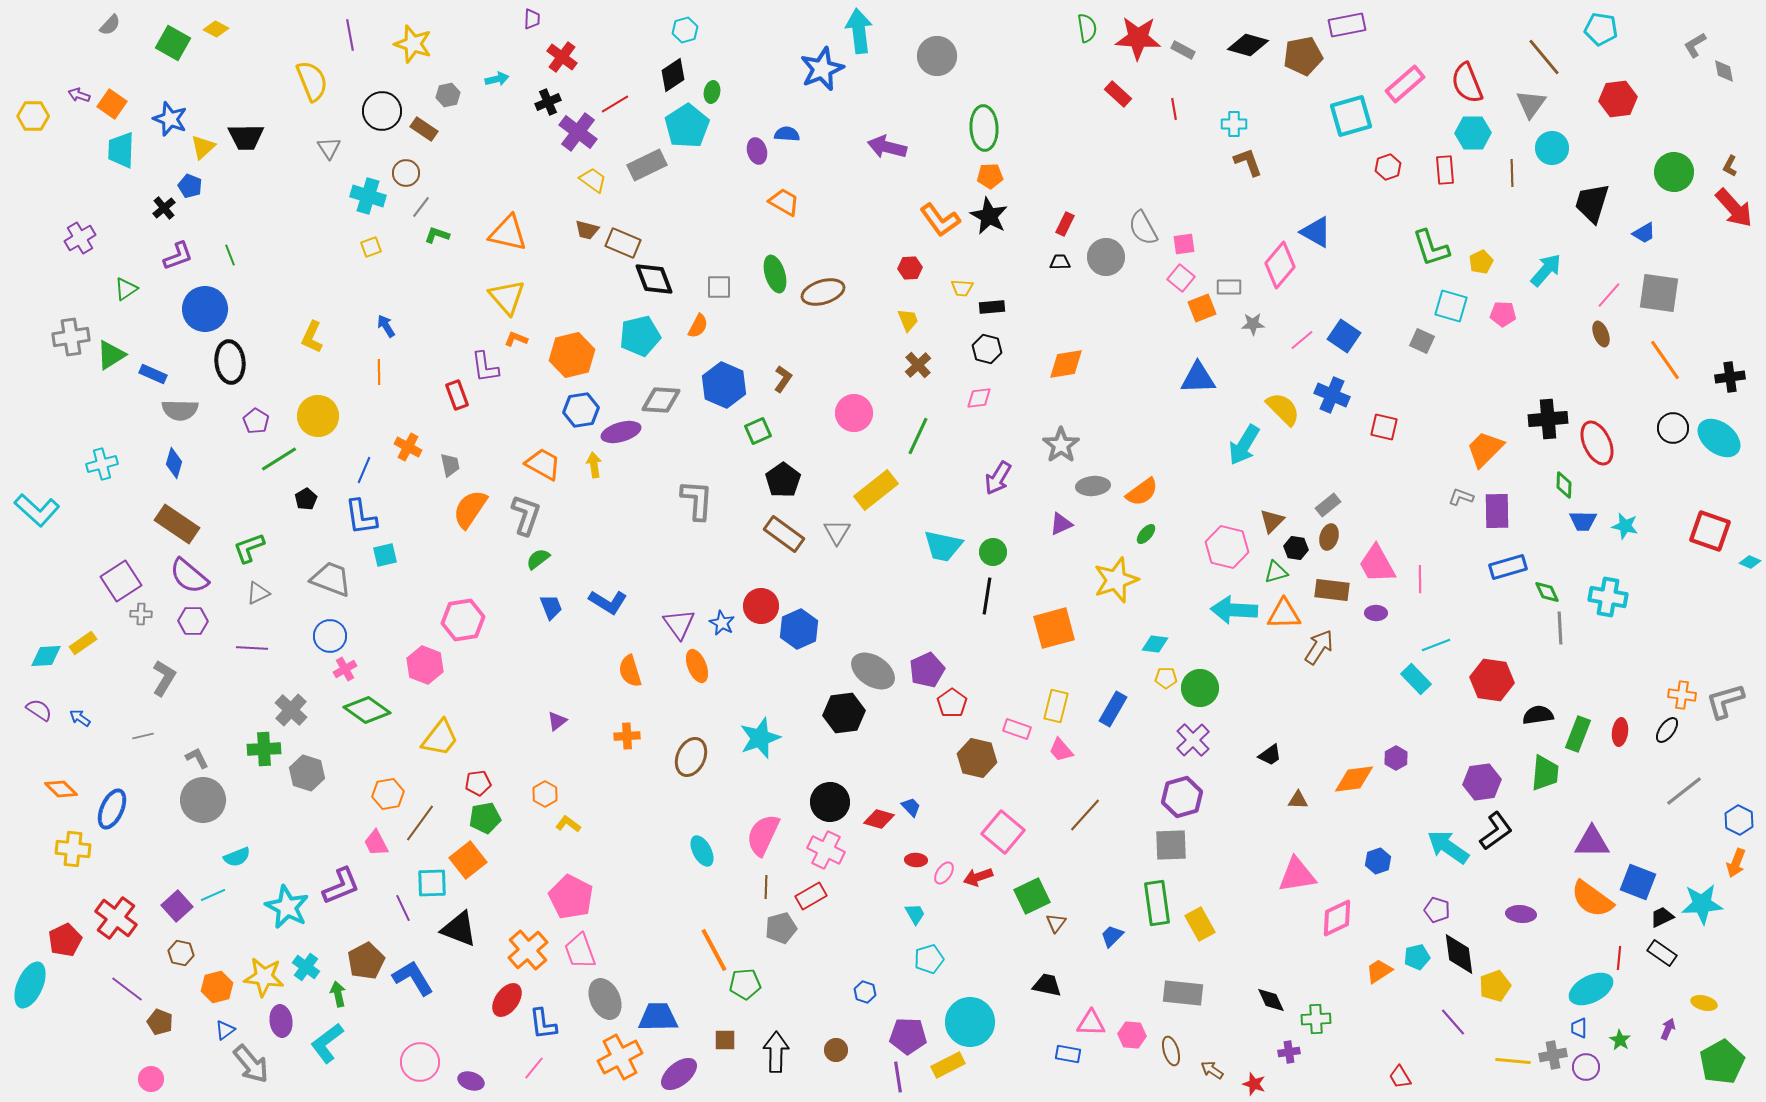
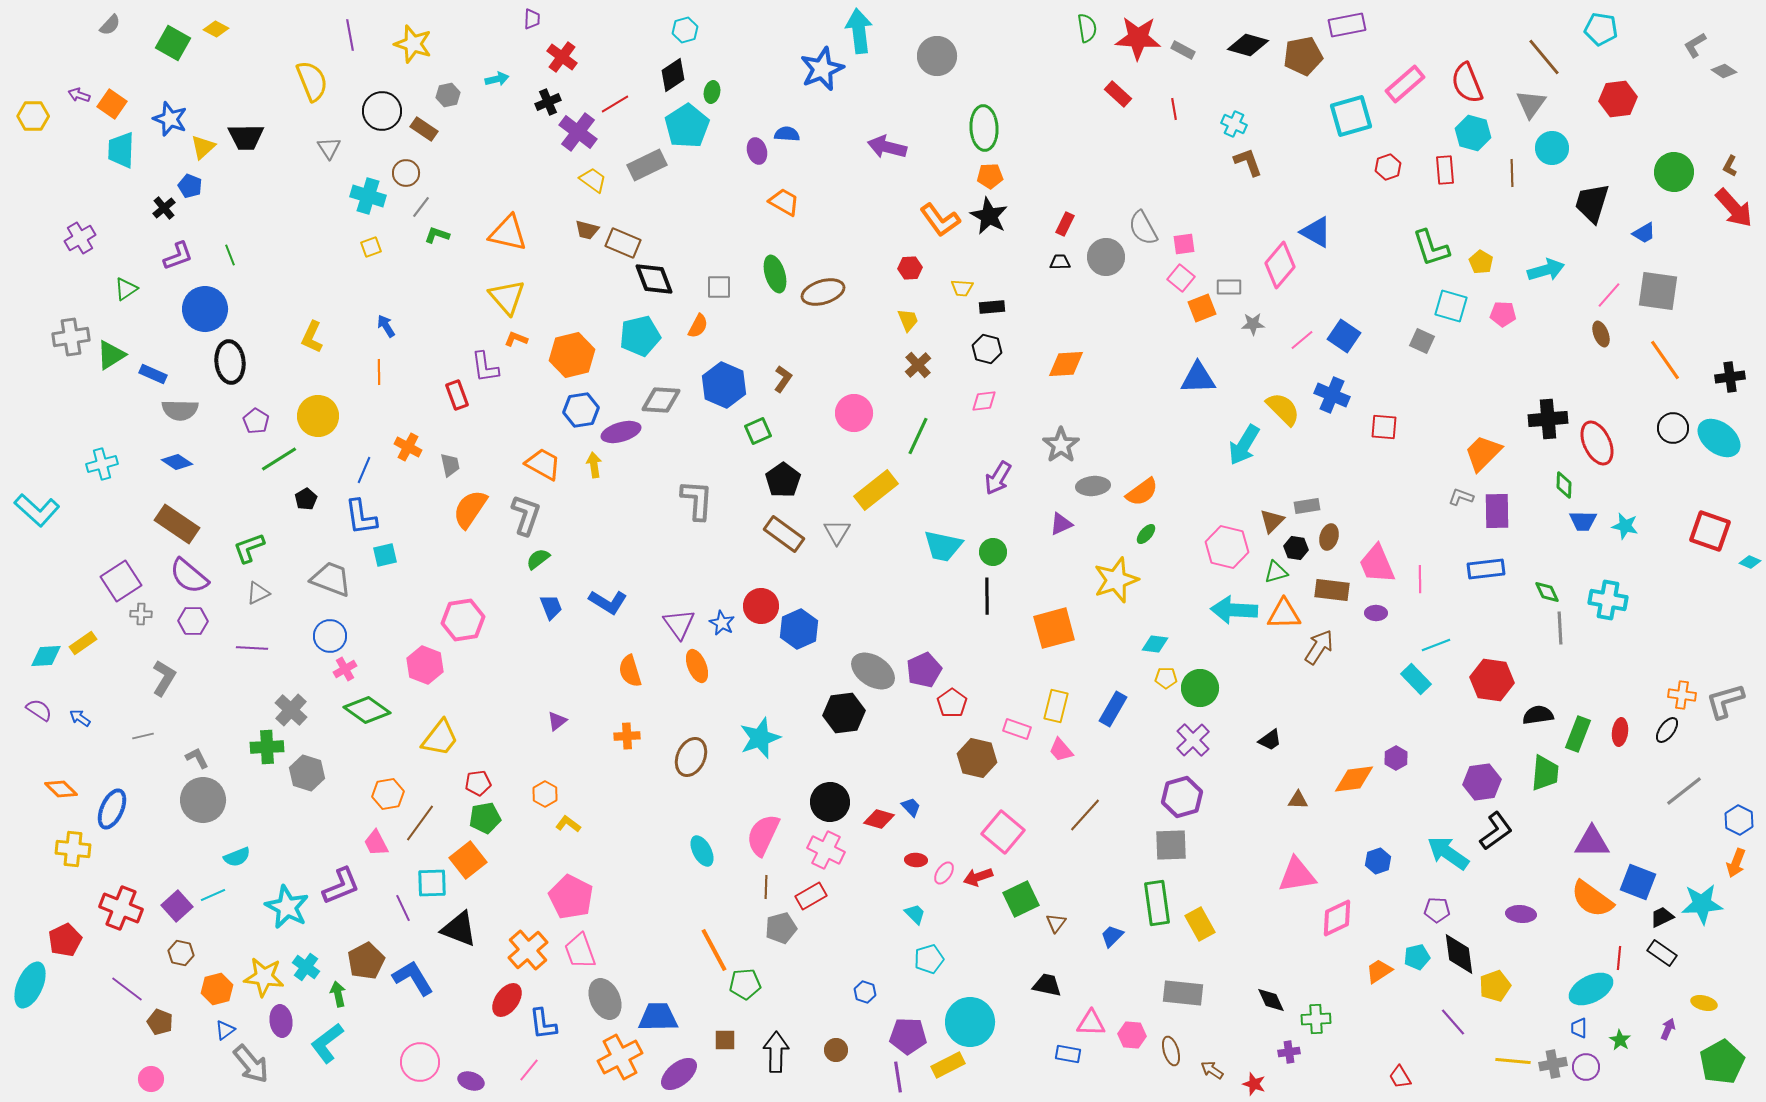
gray diamond at (1724, 71): rotated 45 degrees counterclockwise
cyan cross at (1234, 124): rotated 25 degrees clockwise
cyan hexagon at (1473, 133): rotated 16 degrees clockwise
yellow pentagon at (1481, 262): rotated 15 degrees counterclockwise
cyan arrow at (1546, 270): rotated 33 degrees clockwise
gray square at (1659, 293): moved 1 px left, 2 px up
orange diamond at (1066, 364): rotated 6 degrees clockwise
pink diamond at (979, 398): moved 5 px right, 3 px down
red square at (1384, 427): rotated 8 degrees counterclockwise
orange trapezoid at (1485, 449): moved 2 px left, 4 px down
blue diamond at (174, 463): moved 3 px right, 1 px up; rotated 72 degrees counterclockwise
gray rectangle at (1328, 505): moved 21 px left, 1 px down; rotated 30 degrees clockwise
pink trapezoid at (1377, 564): rotated 6 degrees clockwise
blue rectangle at (1508, 567): moved 22 px left, 2 px down; rotated 9 degrees clockwise
black line at (987, 596): rotated 9 degrees counterclockwise
cyan cross at (1608, 597): moved 3 px down
purple pentagon at (927, 670): moved 3 px left
green cross at (264, 749): moved 3 px right, 2 px up
black trapezoid at (1270, 755): moved 15 px up
cyan arrow at (1448, 847): moved 6 px down
green square at (1032, 896): moved 11 px left, 3 px down
purple pentagon at (1437, 910): rotated 15 degrees counterclockwise
cyan trapezoid at (915, 914): rotated 15 degrees counterclockwise
red cross at (116, 918): moved 5 px right, 10 px up; rotated 15 degrees counterclockwise
orange hexagon at (217, 987): moved 2 px down
gray cross at (1553, 1055): moved 9 px down
pink line at (534, 1068): moved 5 px left, 2 px down
